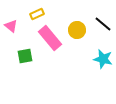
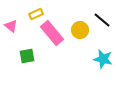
yellow rectangle: moved 1 px left
black line: moved 1 px left, 4 px up
yellow circle: moved 3 px right
pink rectangle: moved 2 px right, 5 px up
green square: moved 2 px right
